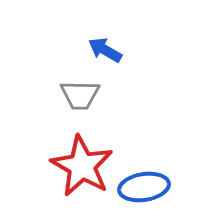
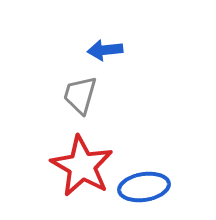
blue arrow: rotated 36 degrees counterclockwise
gray trapezoid: rotated 105 degrees clockwise
